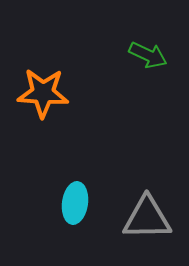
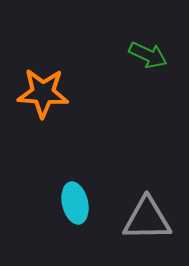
cyan ellipse: rotated 21 degrees counterclockwise
gray triangle: moved 1 px down
